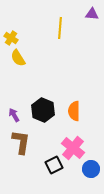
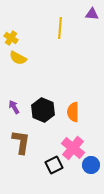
yellow semicircle: rotated 30 degrees counterclockwise
orange semicircle: moved 1 px left, 1 px down
purple arrow: moved 8 px up
blue circle: moved 4 px up
